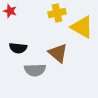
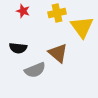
red star: moved 13 px right
yellow triangle: rotated 25 degrees clockwise
gray semicircle: rotated 20 degrees counterclockwise
